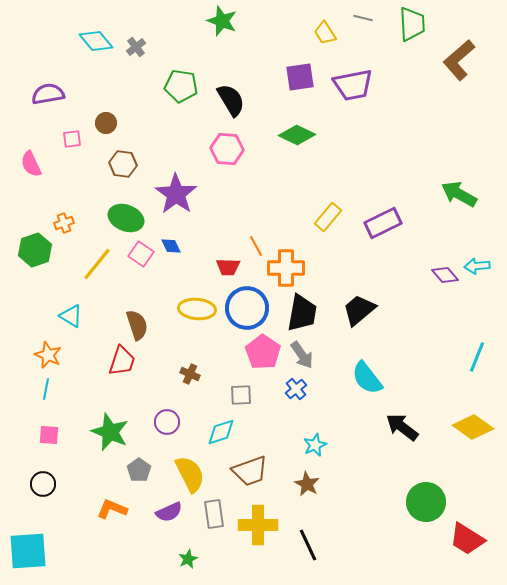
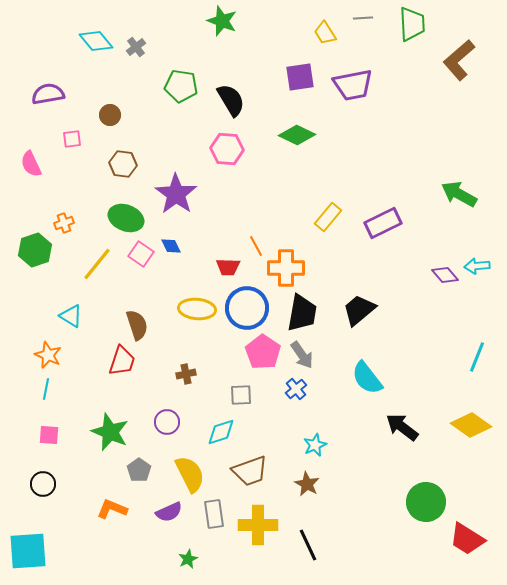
gray line at (363, 18): rotated 18 degrees counterclockwise
brown circle at (106, 123): moved 4 px right, 8 px up
brown cross at (190, 374): moved 4 px left; rotated 36 degrees counterclockwise
yellow diamond at (473, 427): moved 2 px left, 2 px up
